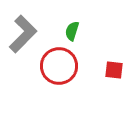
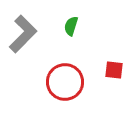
green semicircle: moved 1 px left, 5 px up
red circle: moved 6 px right, 16 px down
